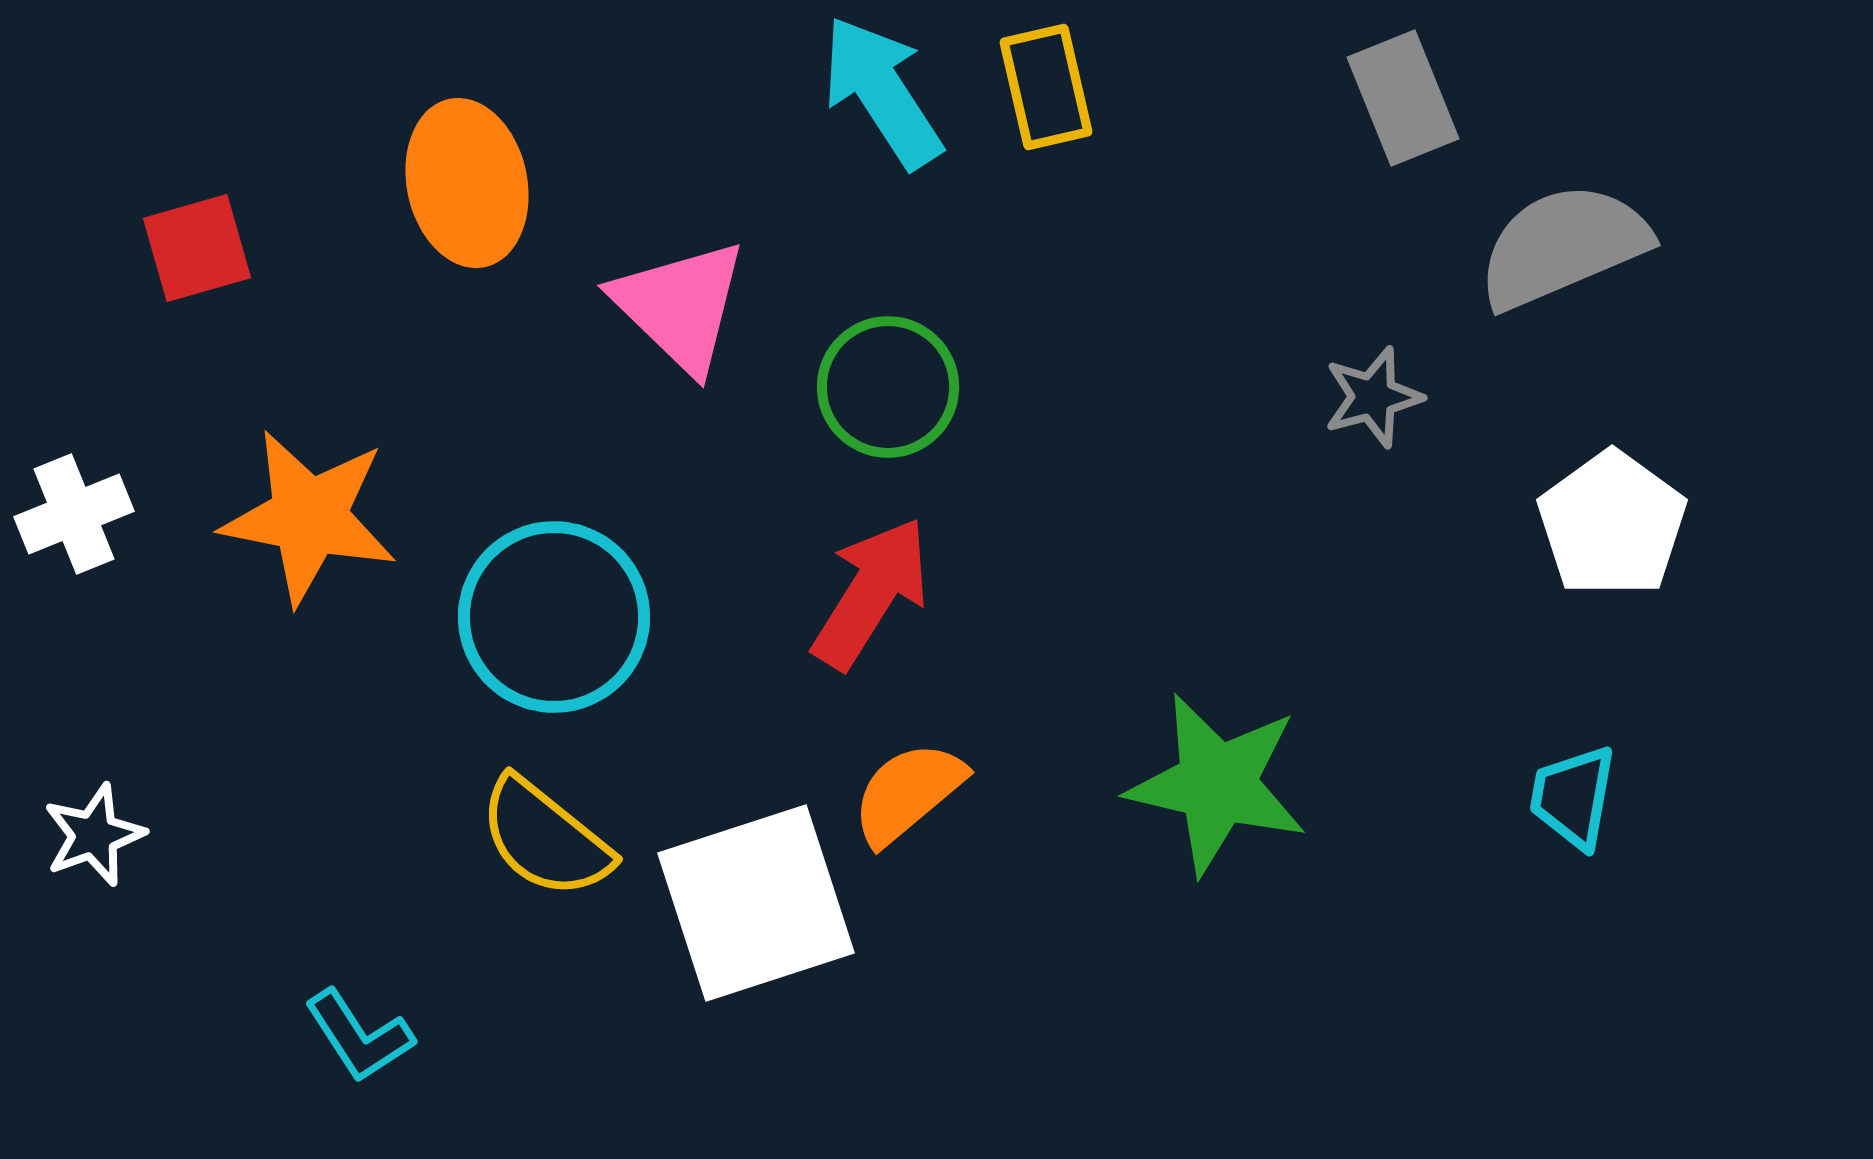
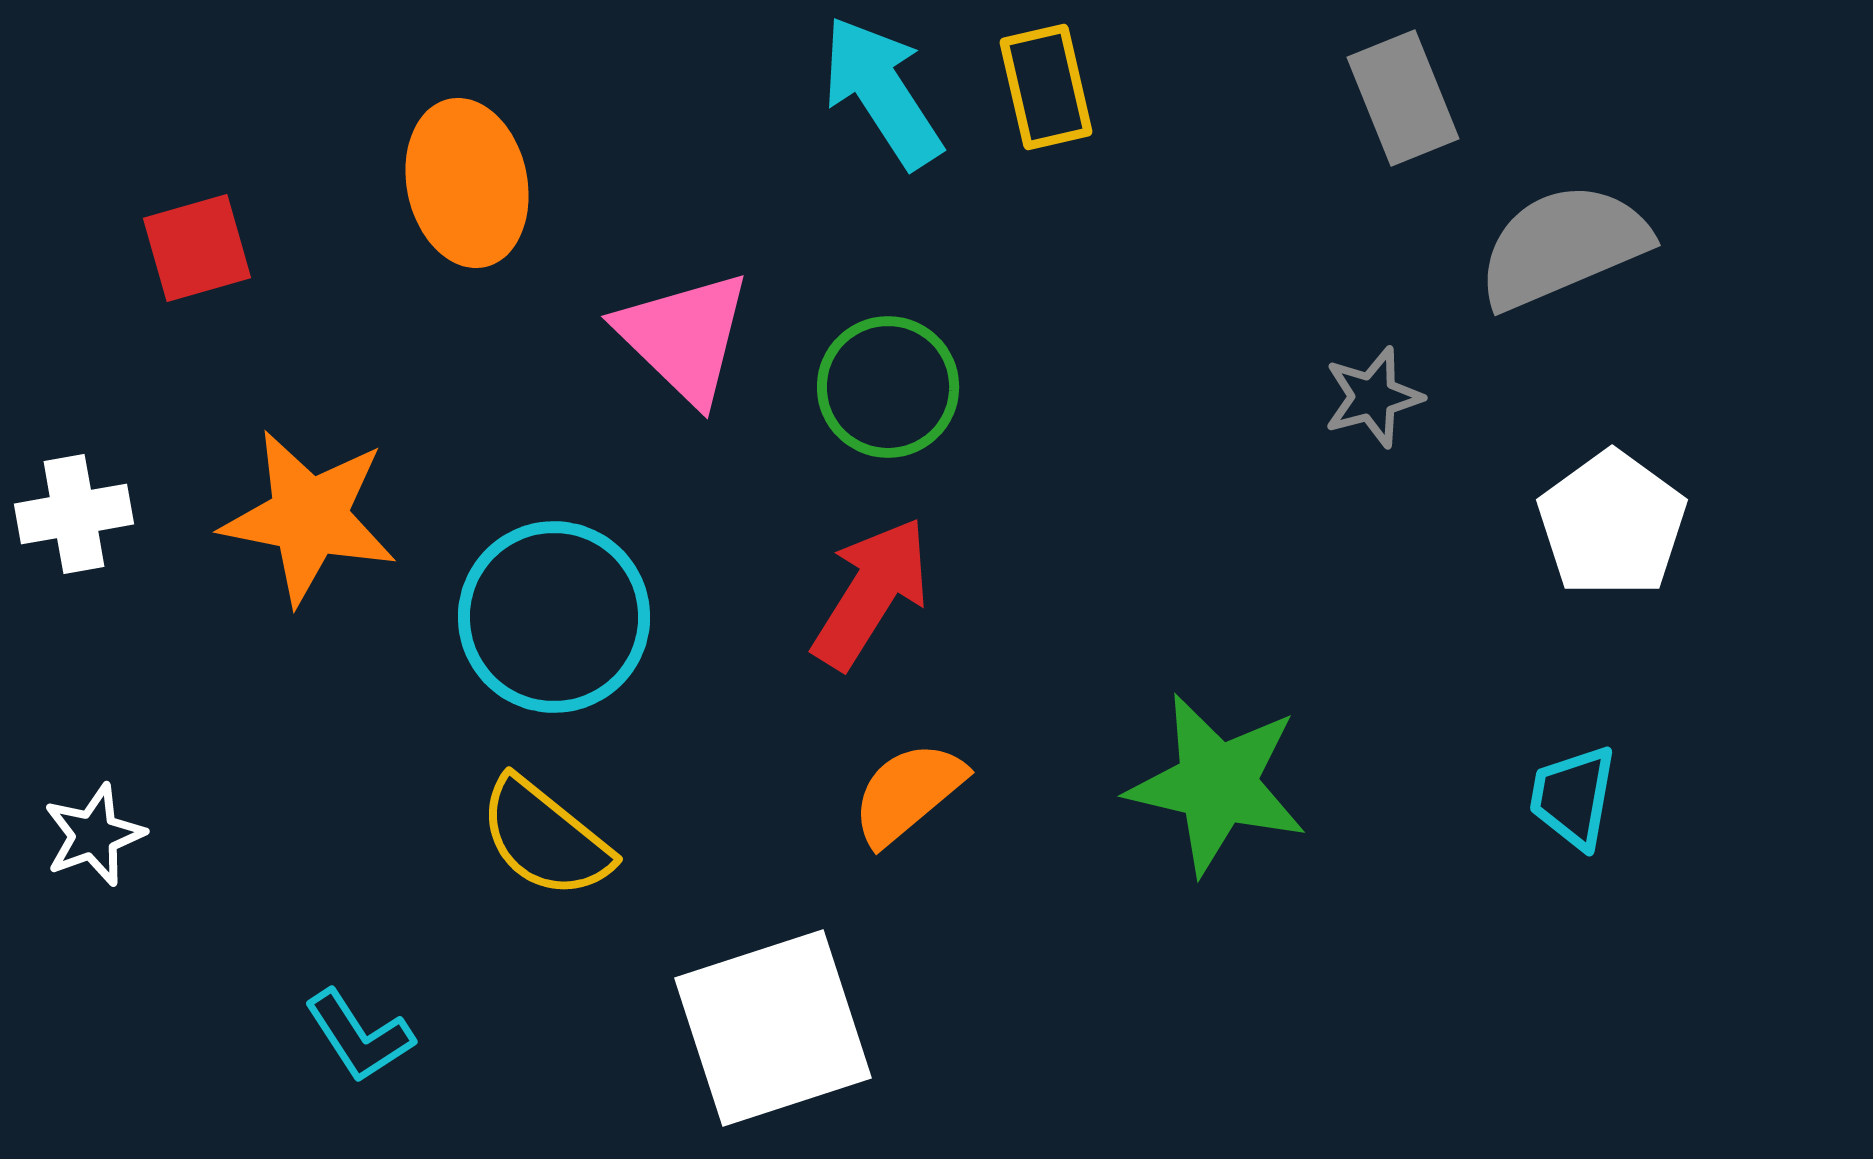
pink triangle: moved 4 px right, 31 px down
white cross: rotated 12 degrees clockwise
white square: moved 17 px right, 125 px down
